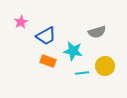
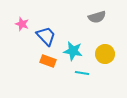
pink star: moved 1 px right, 2 px down; rotated 24 degrees counterclockwise
gray semicircle: moved 15 px up
blue trapezoid: rotated 105 degrees counterclockwise
yellow circle: moved 12 px up
cyan line: rotated 16 degrees clockwise
